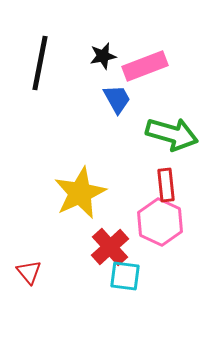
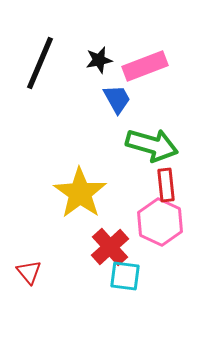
black star: moved 4 px left, 4 px down
black line: rotated 12 degrees clockwise
green arrow: moved 20 px left, 11 px down
yellow star: rotated 12 degrees counterclockwise
